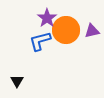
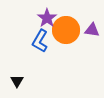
purple triangle: moved 1 px up; rotated 21 degrees clockwise
blue L-shape: rotated 45 degrees counterclockwise
